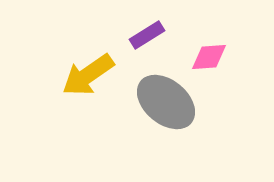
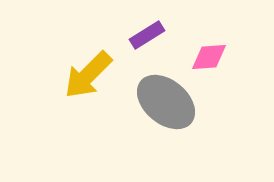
yellow arrow: rotated 10 degrees counterclockwise
